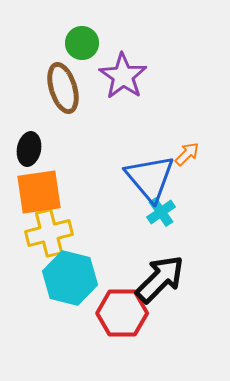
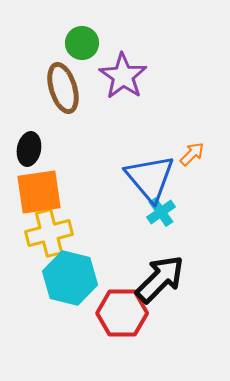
orange arrow: moved 5 px right
